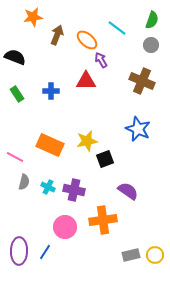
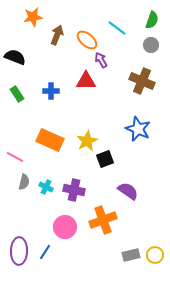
yellow star: rotated 15 degrees counterclockwise
orange rectangle: moved 5 px up
cyan cross: moved 2 px left
orange cross: rotated 12 degrees counterclockwise
